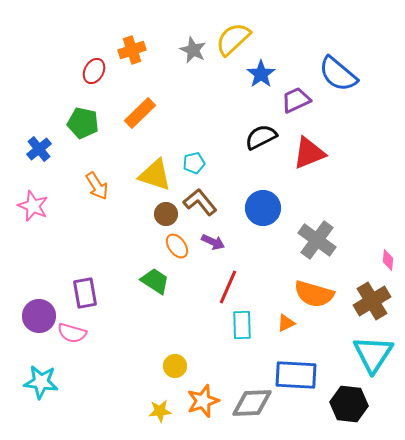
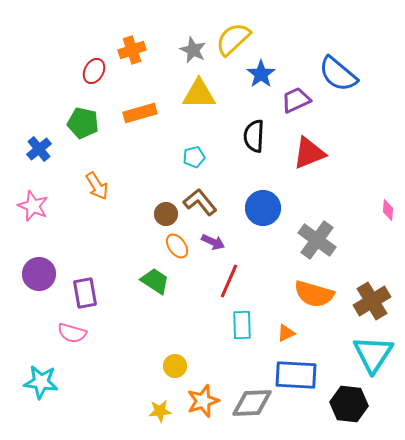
orange rectangle: rotated 28 degrees clockwise
black semicircle: moved 7 px left, 1 px up; rotated 60 degrees counterclockwise
cyan pentagon: moved 6 px up
yellow triangle: moved 44 px right, 81 px up; rotated 18 degrees counterclockwise
pink diamond: moved 50 px up
red line: moved 1 px right, 6 px up
purple circle: moved 42 px up
orange triangle: moved 10 px down
